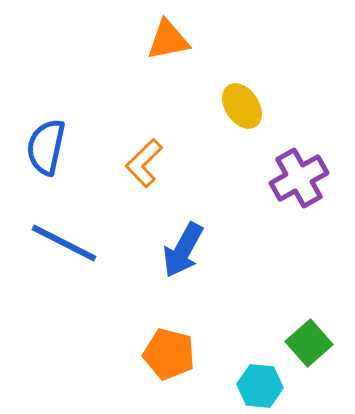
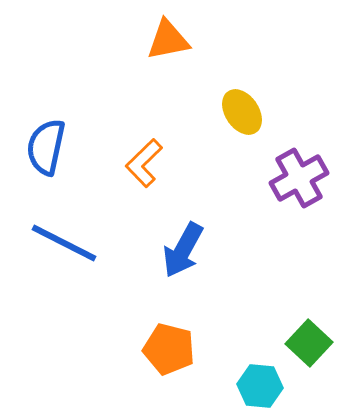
yellow ellipse: moved 6 px down
green square: rotated 6 degrees counterclockwise
orange pentagon: moved 5 px up
